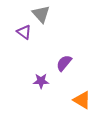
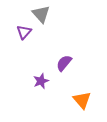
purple triangle: rotated 35 degrees clockwise
purple star: rotated 21 degrees counterclockwise
orange triangle: rotated 18 degrees clockwise
